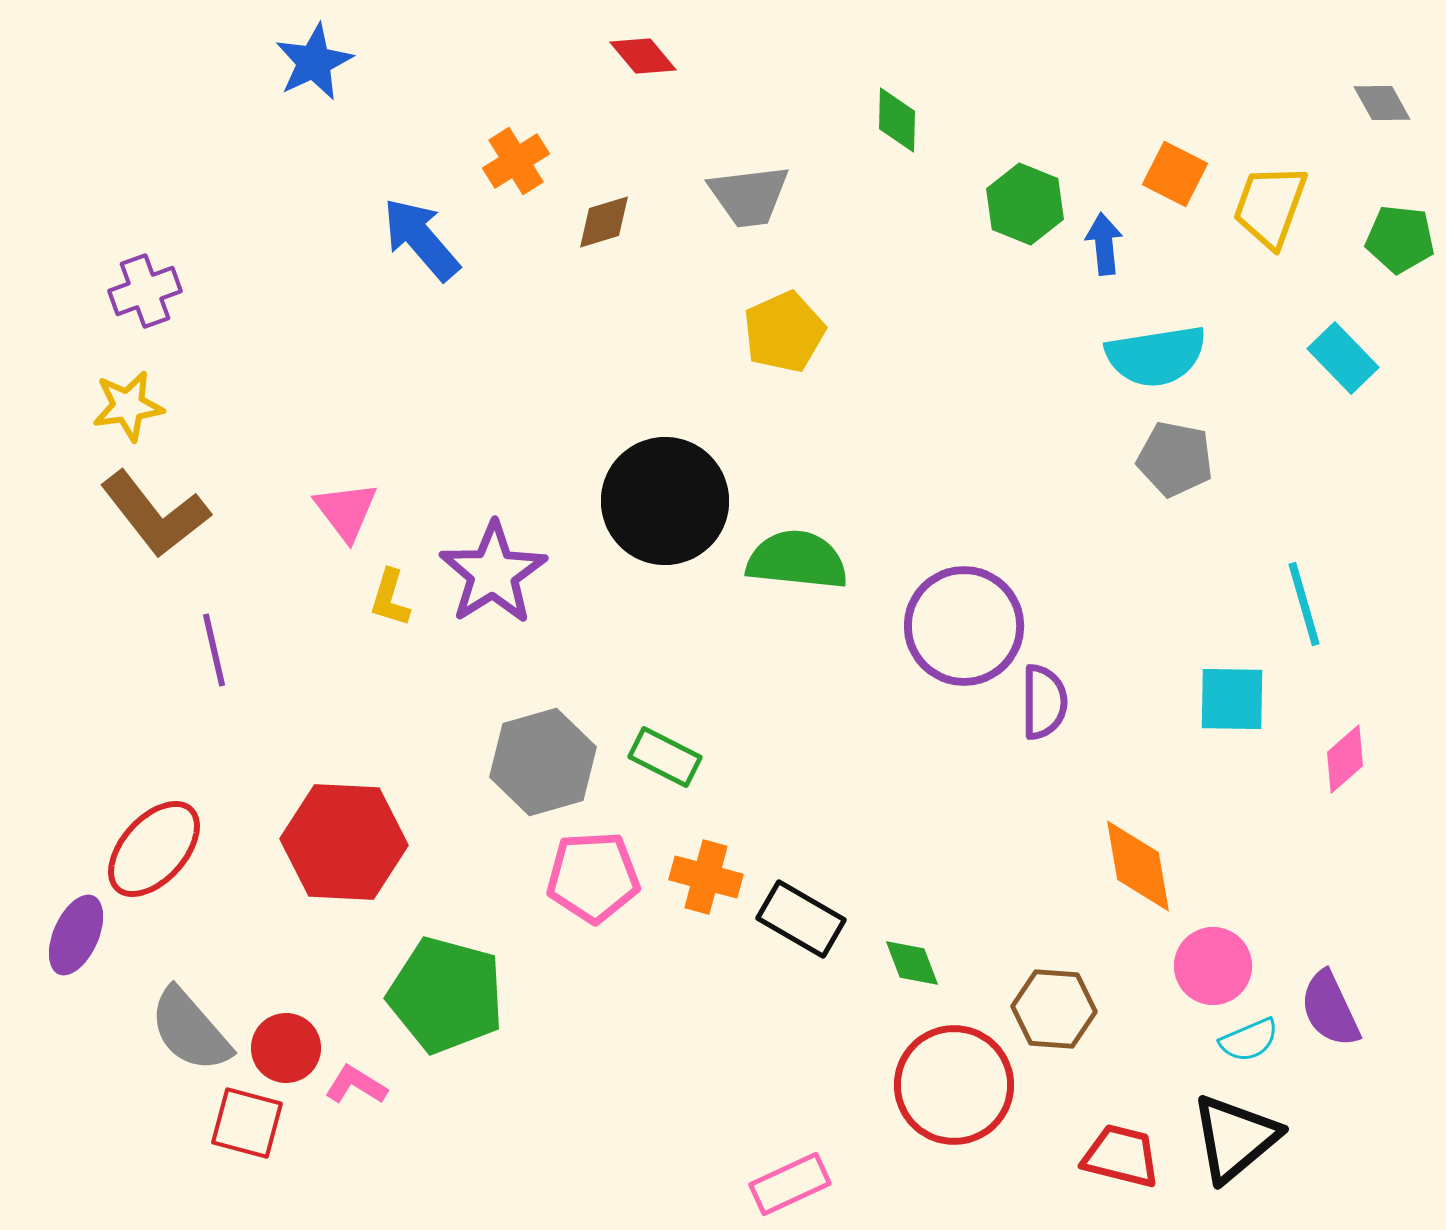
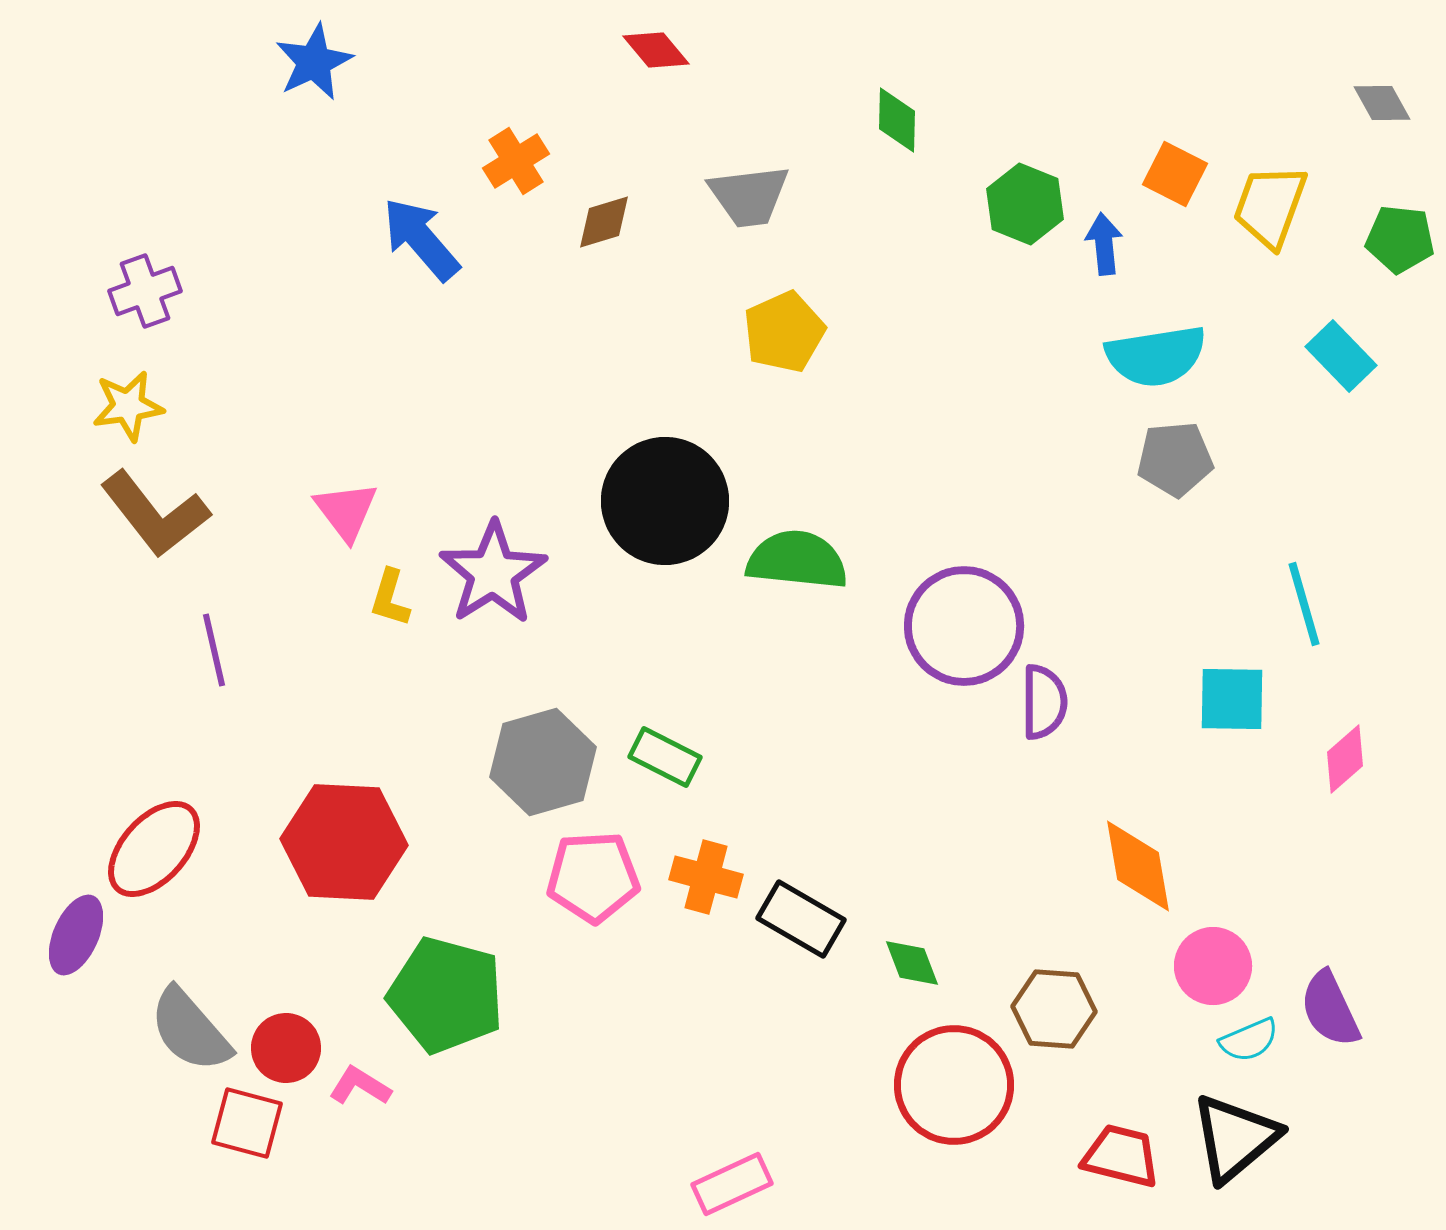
red diamond at (643, 56): moved 13 px right, 6 px up
cyan rectangle at (1343, 358): moved 2 px left, 2 px up
gray pentagon at (1175, 459): rotated 16 degrees counterclockwise
pink L-shape at (356, 1085): moved 4 px right, 1 px down
pink rectangle at (790, 1184): moved 58 px left
